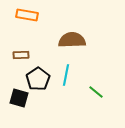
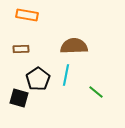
brown semicircle: moved 2 px right, 6 px down
brown rectangle: moved 6 px up
